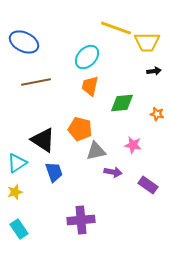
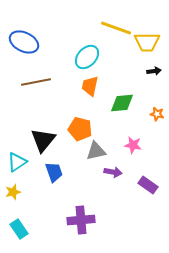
black triangle: rotated 36 degrees clockwise
cyan triangle: moved 1 px up
yellow star: moved 2 px left
